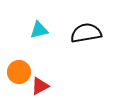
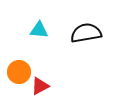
cyan triangle: rotated 18 degrees clockwise
